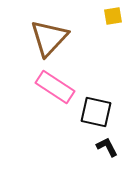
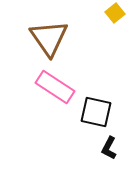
yellow square: moved 2 px right, 3 px up; rotated 30 degrees counterclockwise
brown triangle: rotated 18 degrees counterclockwise
black L-shape: moved 2 px right, 1 px down; rotated 125 degrees counterclockwise
